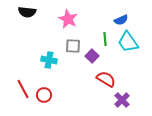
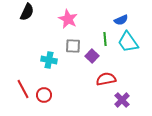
black semicircle: rotated 72 degrees counterclockwise
red semicircle: rotated 42 degrees counterclockwise
